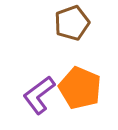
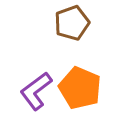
purple L-shape: moved 3 px left, 4 px up
